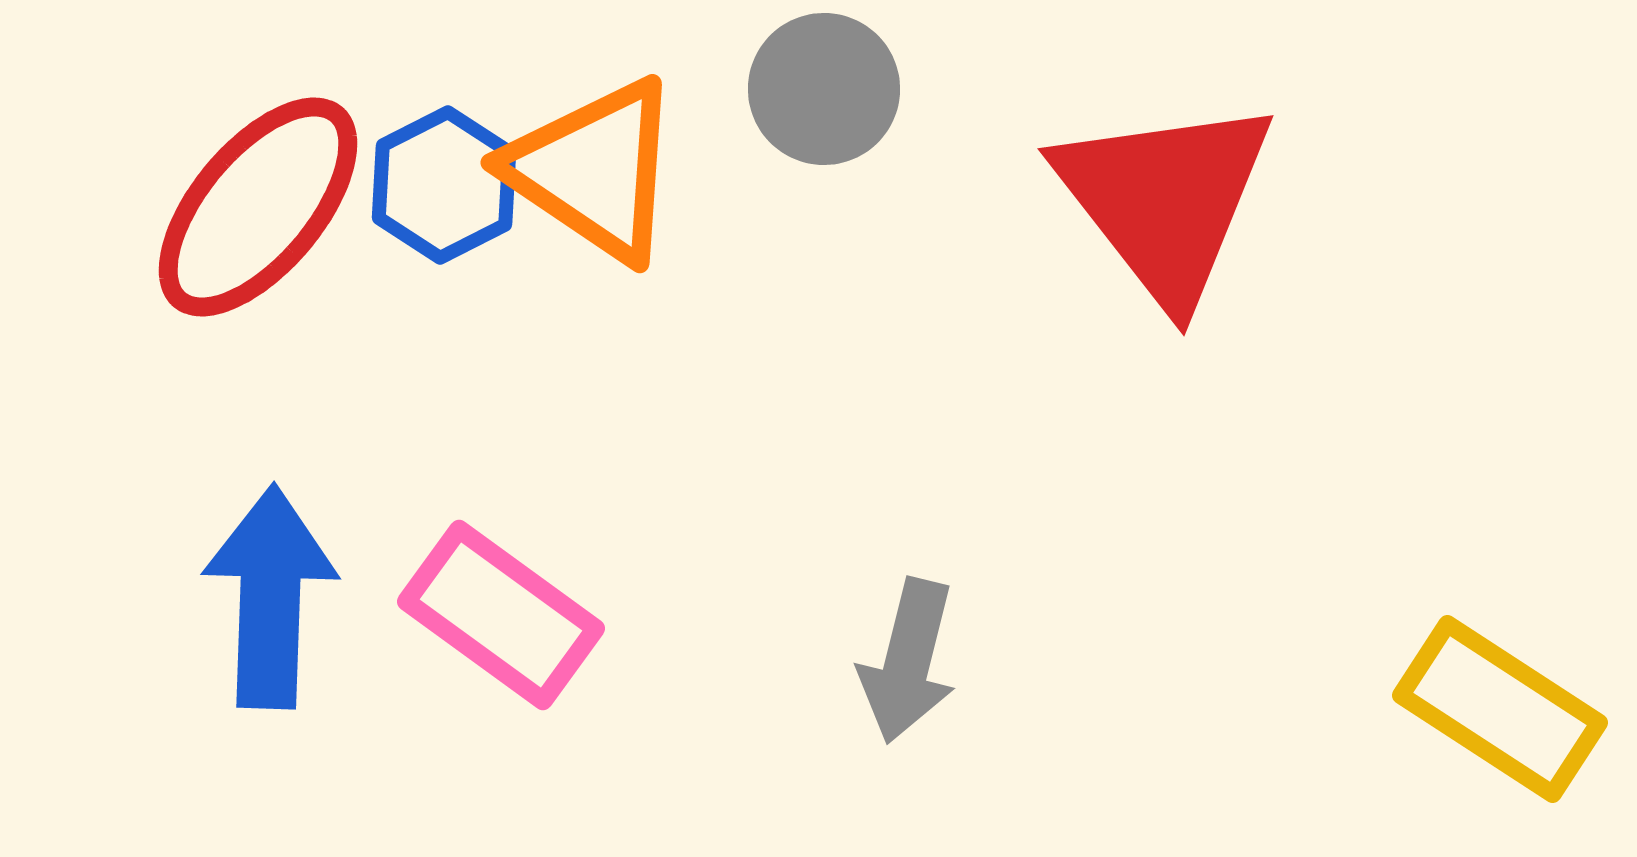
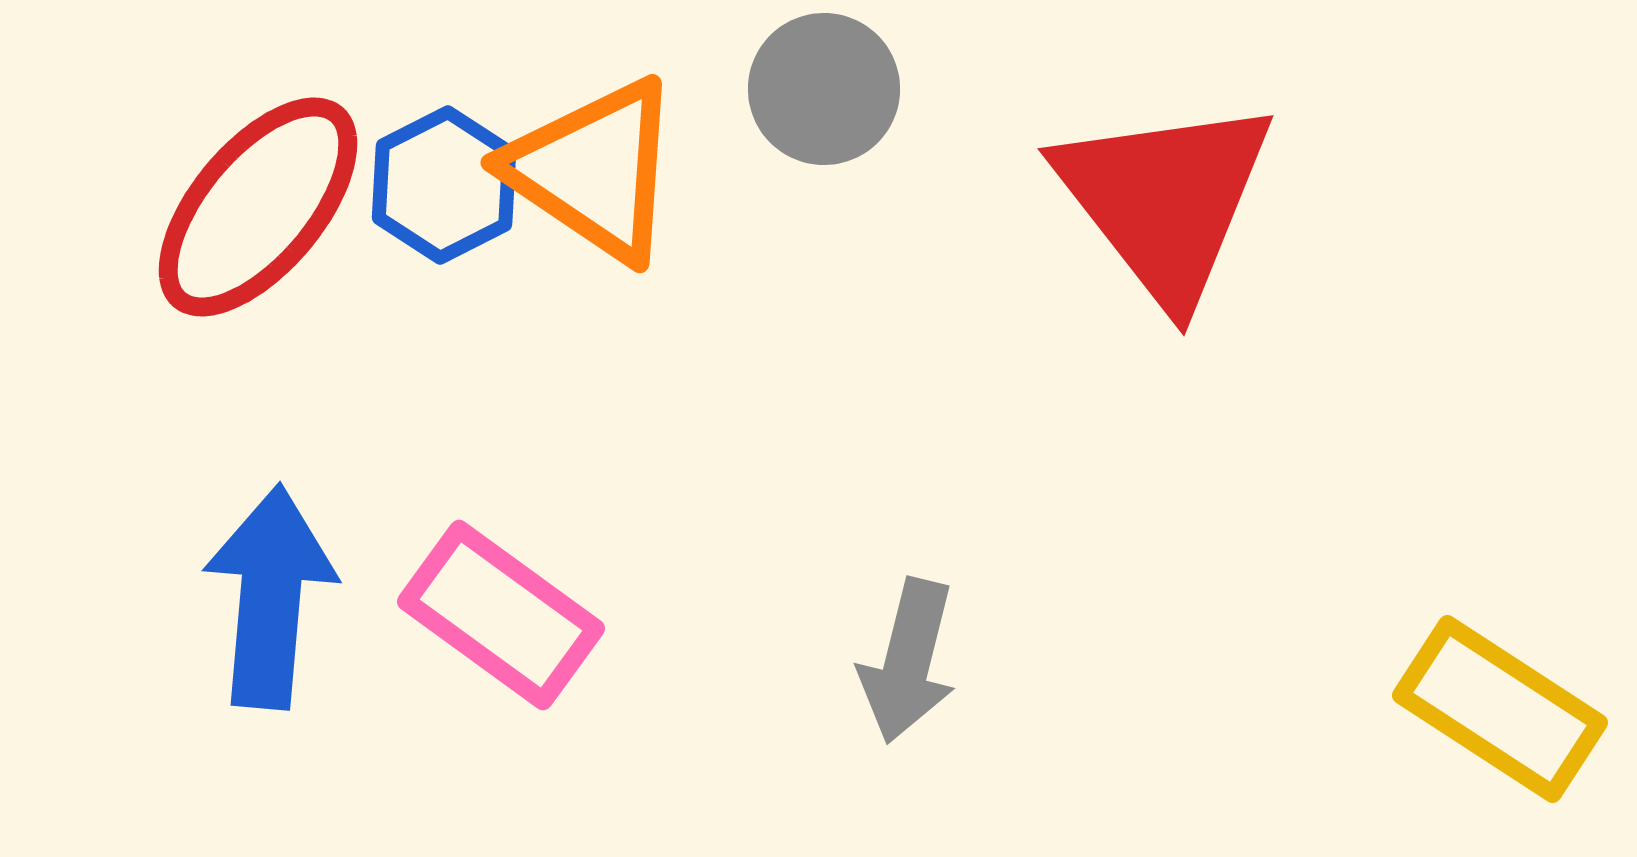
blue arrow: rotated 3 degrees clockwise
